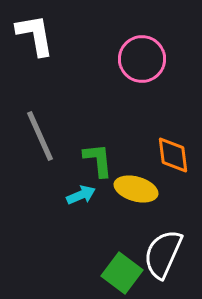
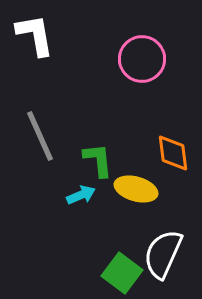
orange diamond: moved 2 px up
